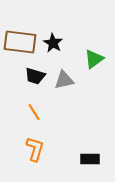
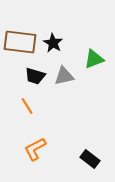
green triangle: rotated 15 degrees clockwise
gray triangle: moved 4 px up
orange line: moved 7 px left, 6 px up
orange L-shape: rotated 135 degrees counterclockwise
black rectangle: rotated 36 degrees clockwise
